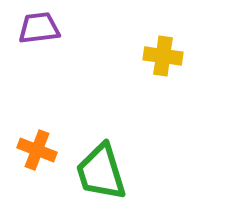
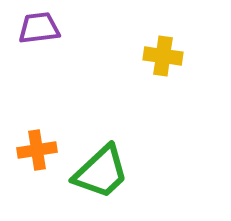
orange cross: rotated 30 degrees counterclockwise
green trapezoid: rotated 116 degrees counterclockwise
